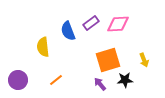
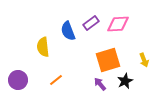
black star: moved 1 px down; rotated 21 degrees counterclockwise
